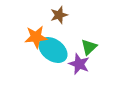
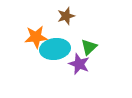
brown star: moved 7 px right, 1 px down
cyan ellipse: moved 2 px right, 1 px up; rotated 44 degrees counterclockwise
